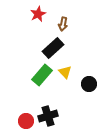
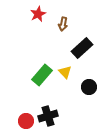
black rectangle: moved 29 px right
black circle: moved 3 px down
